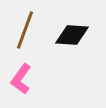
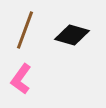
black diamond: rotated 12 degrees clockwise
